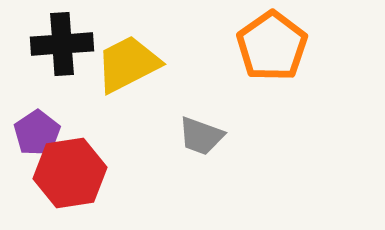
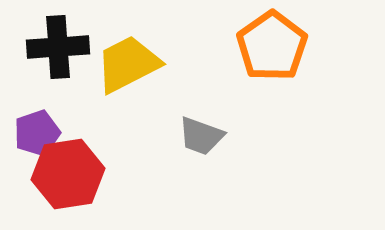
black cross: moved 4 px left, 3 px down
purple pentagon: rotated 15 degrees clockwise
red hexagon: moved 2 px left, 1 px down
